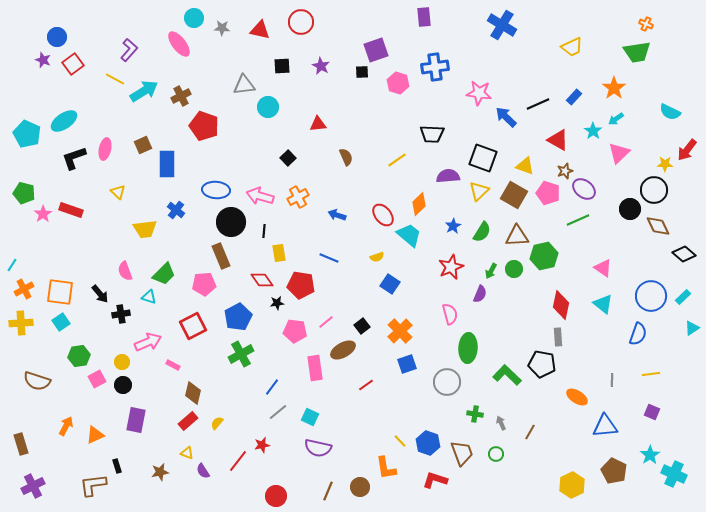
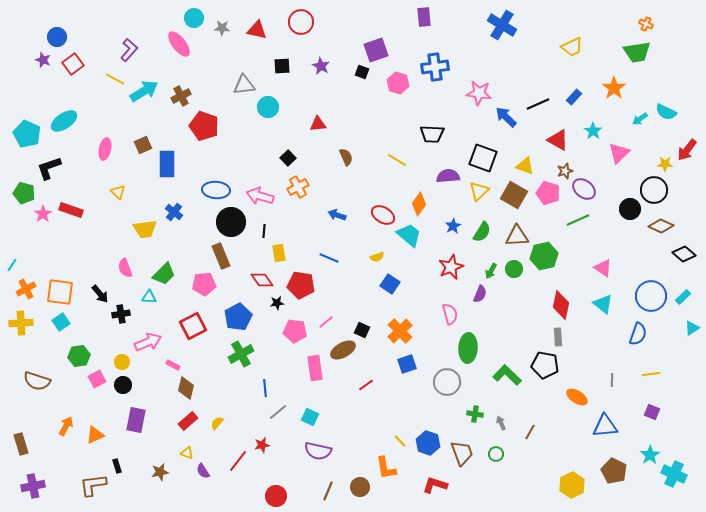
red triangle at (260, 30): moved 3 px left
black square at (362, 72): rotated 24 degrees clockwise
cyan semicircle at (670, 112): moved 4 px left
cyan arrow at (616, 119): moved 24 px right
black L-shape at (74, 158): moved 25 px left, 10 px down
yellow line at (397, 160): rotated 66 degrees clockwise
orange cross at (298, 197): moved 10 px up
orange diamond at (419, 204): rotated 10 degrees counterclockwise
blue cross at (176, 210): moved 2 px left, 2 px down
red ellipse at (383, 215): rotated 20 degrees counterclockwise
brown diamond at (658, 226): moved 3 px right; rotated 40 degrees counterclockwise
pink semicircle at (125, 271): moved 3 px up
orange cross at (24, 289): moved 2 px right
cyan triangle at (149, 297): rotated 14 degrees counterclockwise
black square at (362, 326): moved 4 px down; rotated 28 degrees counterclockwise
black pentagon at (542, 364): moved 3 px right, 1 px down
blue line at (272, 387): moved 7 px left, 1 px down; rotated 42 degrees counterclockwise
brown diamond at (193, 393): moved 7 px left, 5 px up
purple semicircle at (318, 448): moved 3 px down
red L-shape at (435, 480): moved 5 px down
purple cross at (33, 486): rotated 15 degrees clockwise
